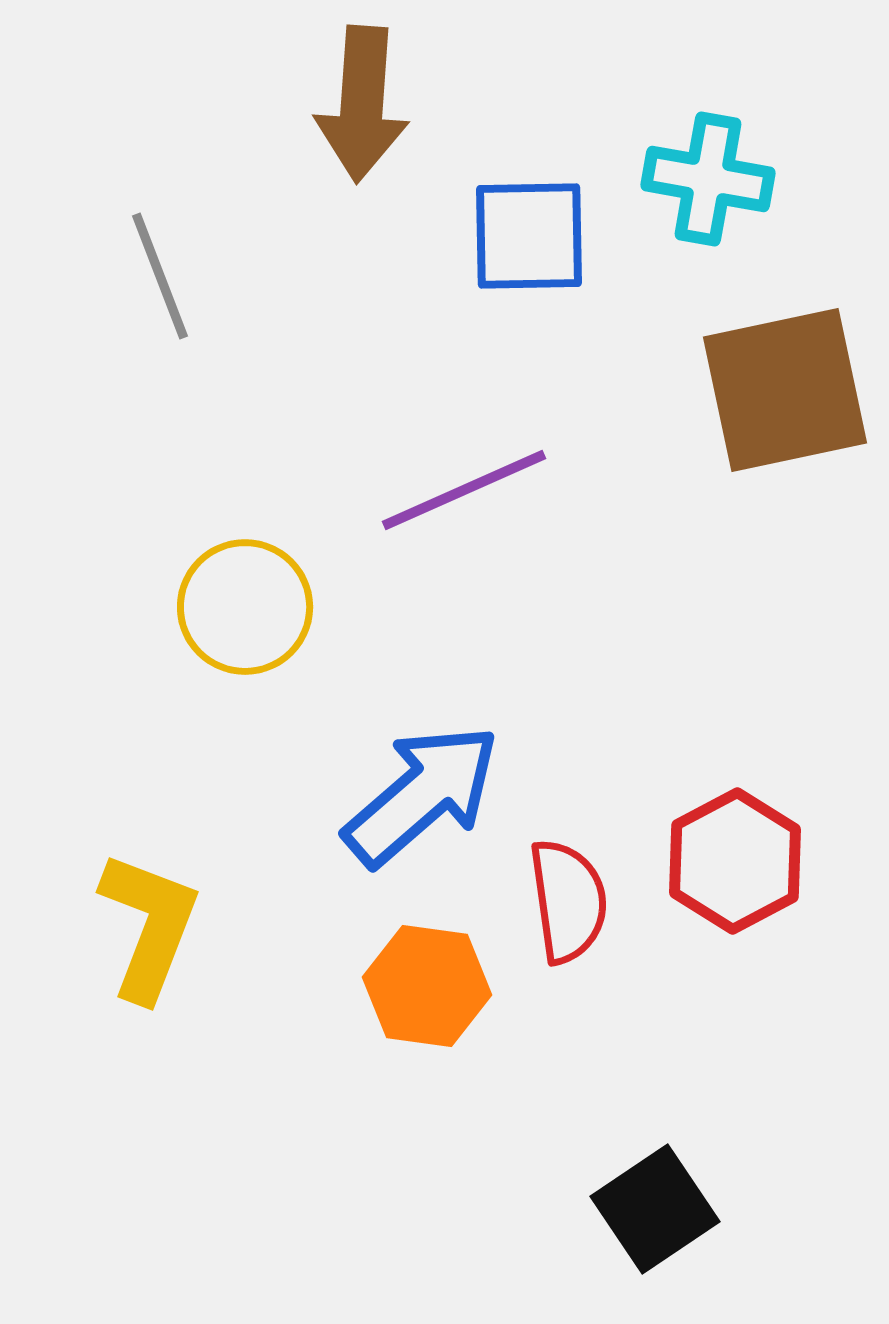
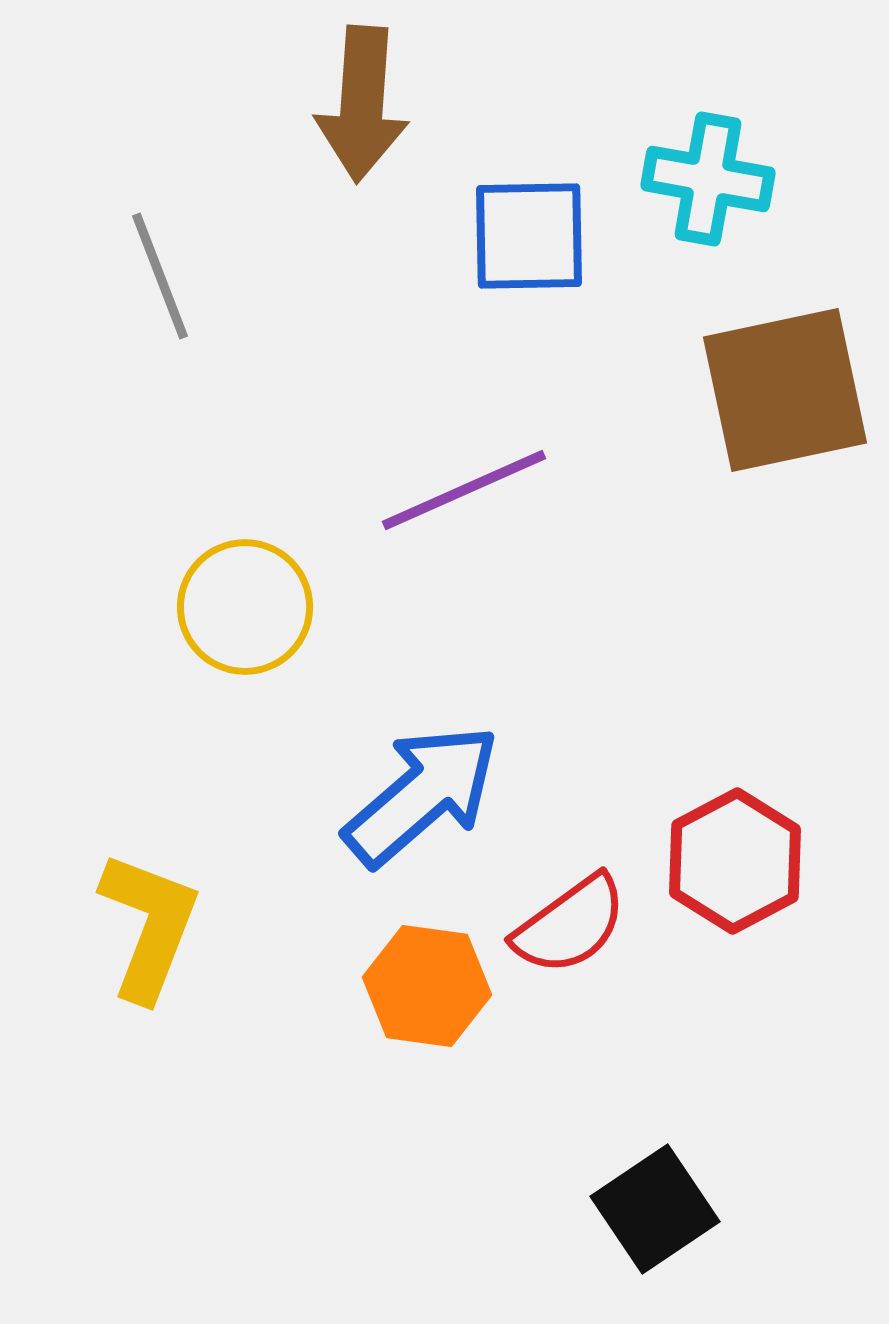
red semicircle: moved 2 px right, 24 px down; rotated 62 degrees clockwise
